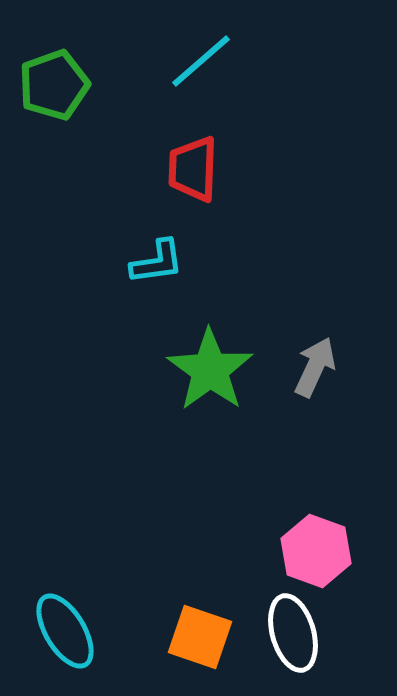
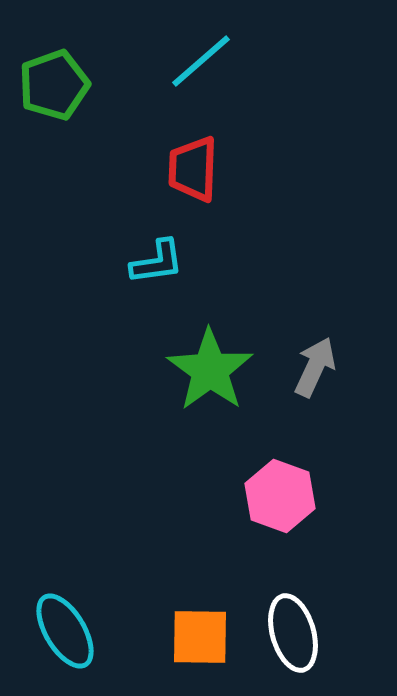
pink hexagon: moved 36 px left, 55 px up
orange square: rotated 18 degrees counterclockwise
